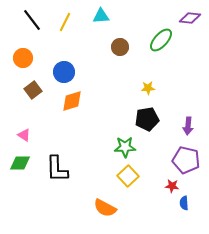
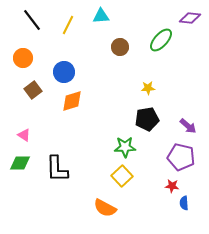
yellow line: moved 3 px right, 3 px down
purple arrow: rotated 54 degrees counterclockwise
purple pentagon: moved 5 px left, 3 px up
yellow square: moved 6 px left
